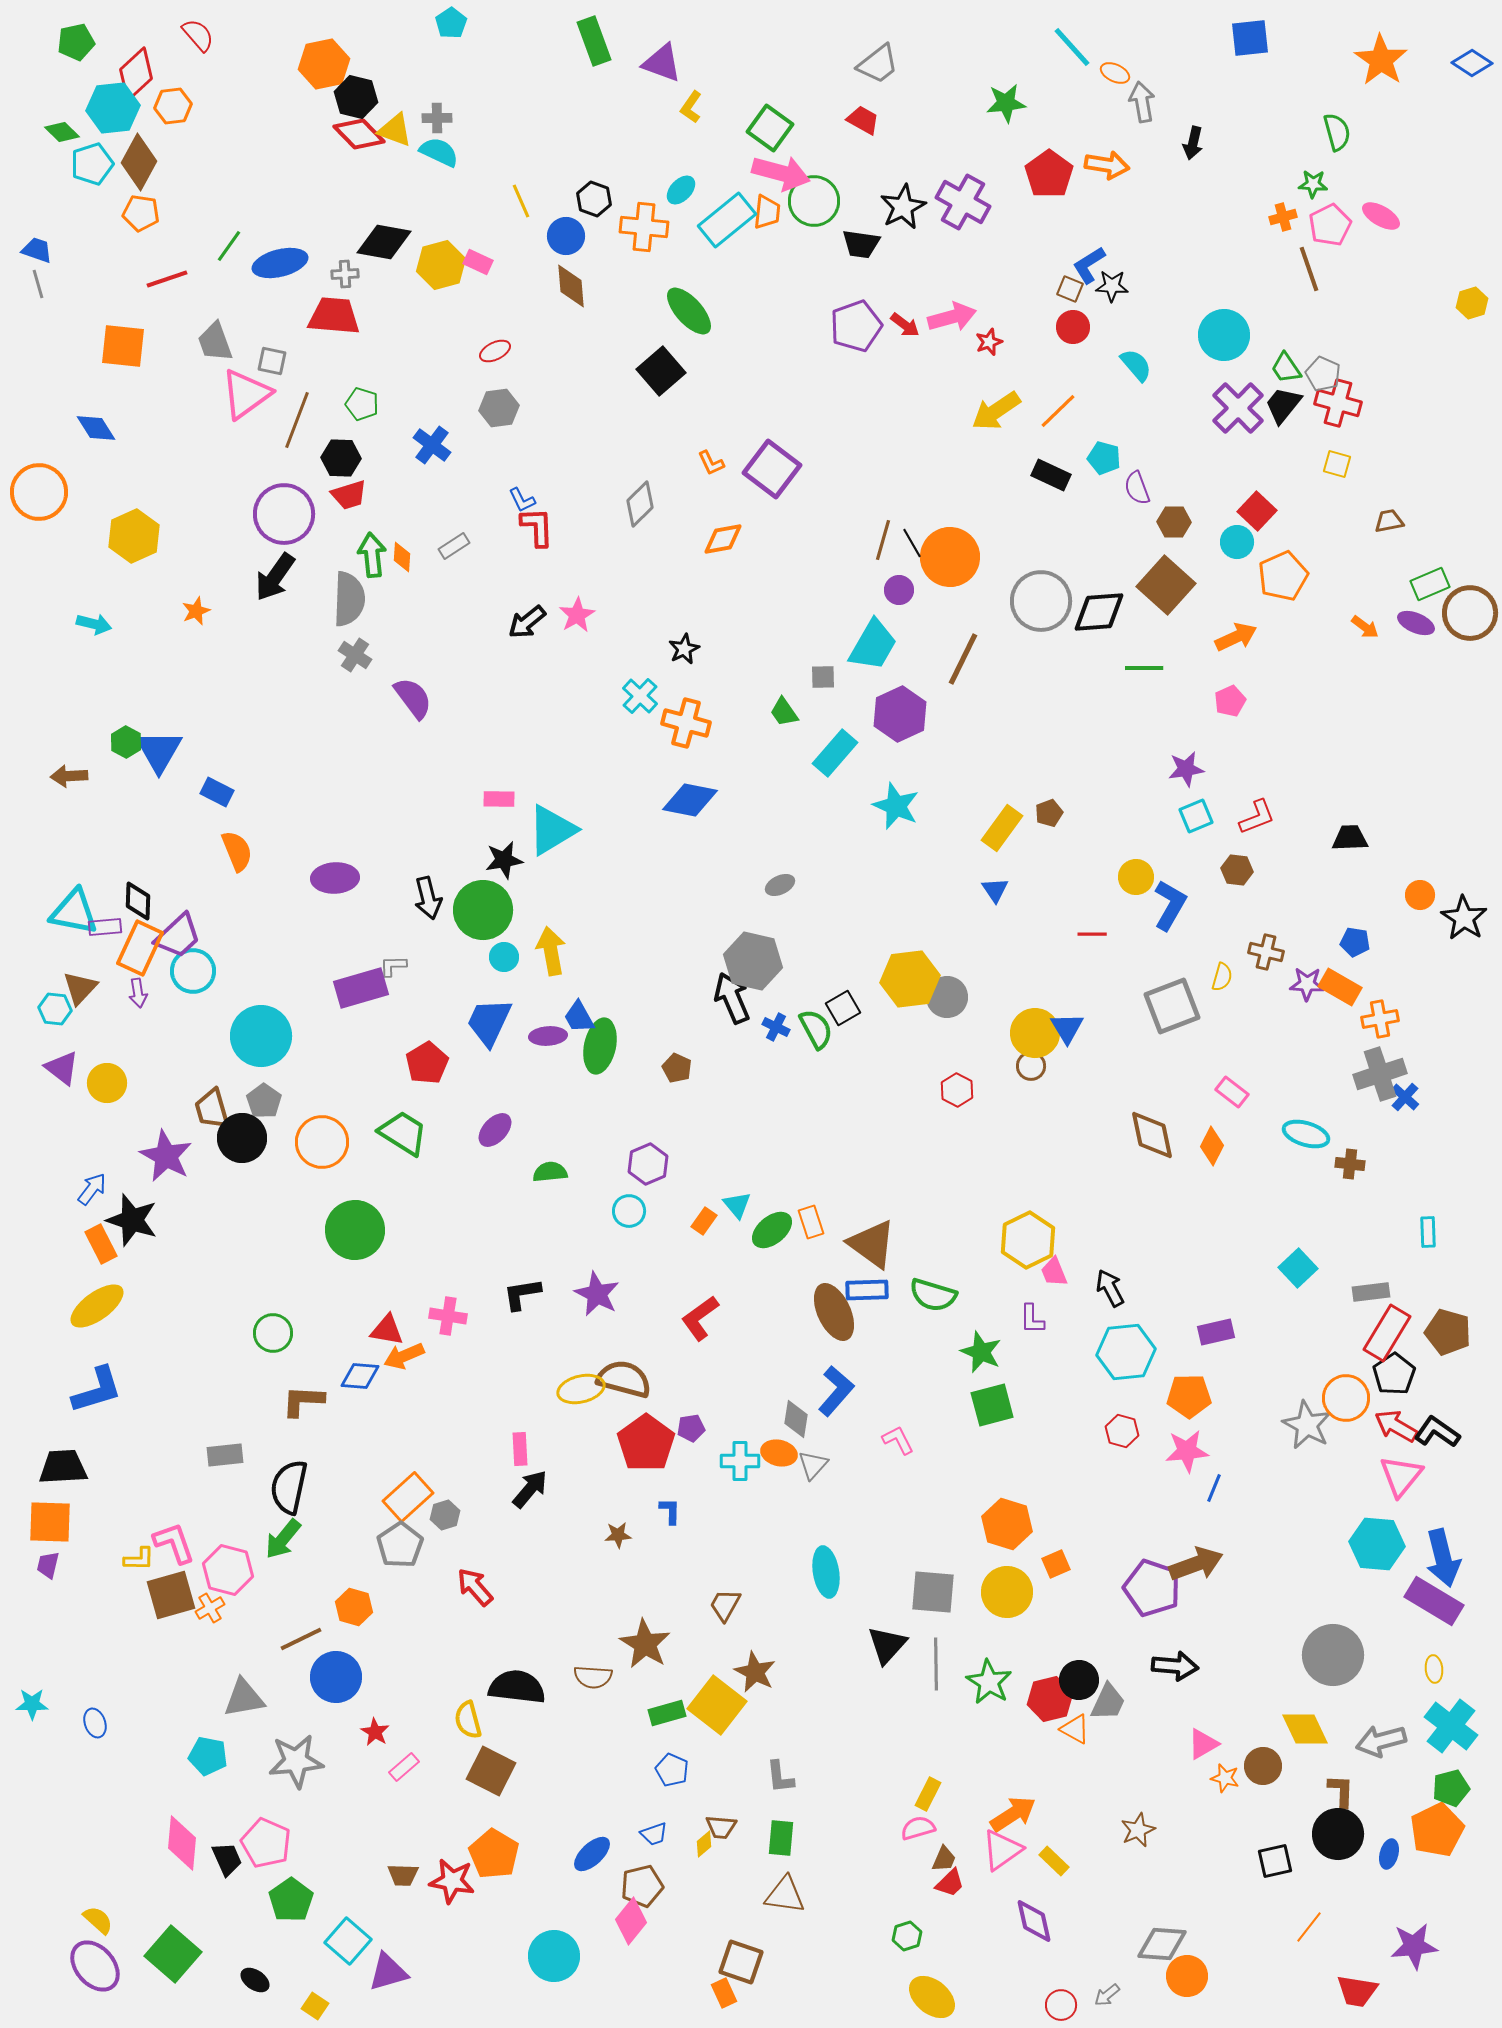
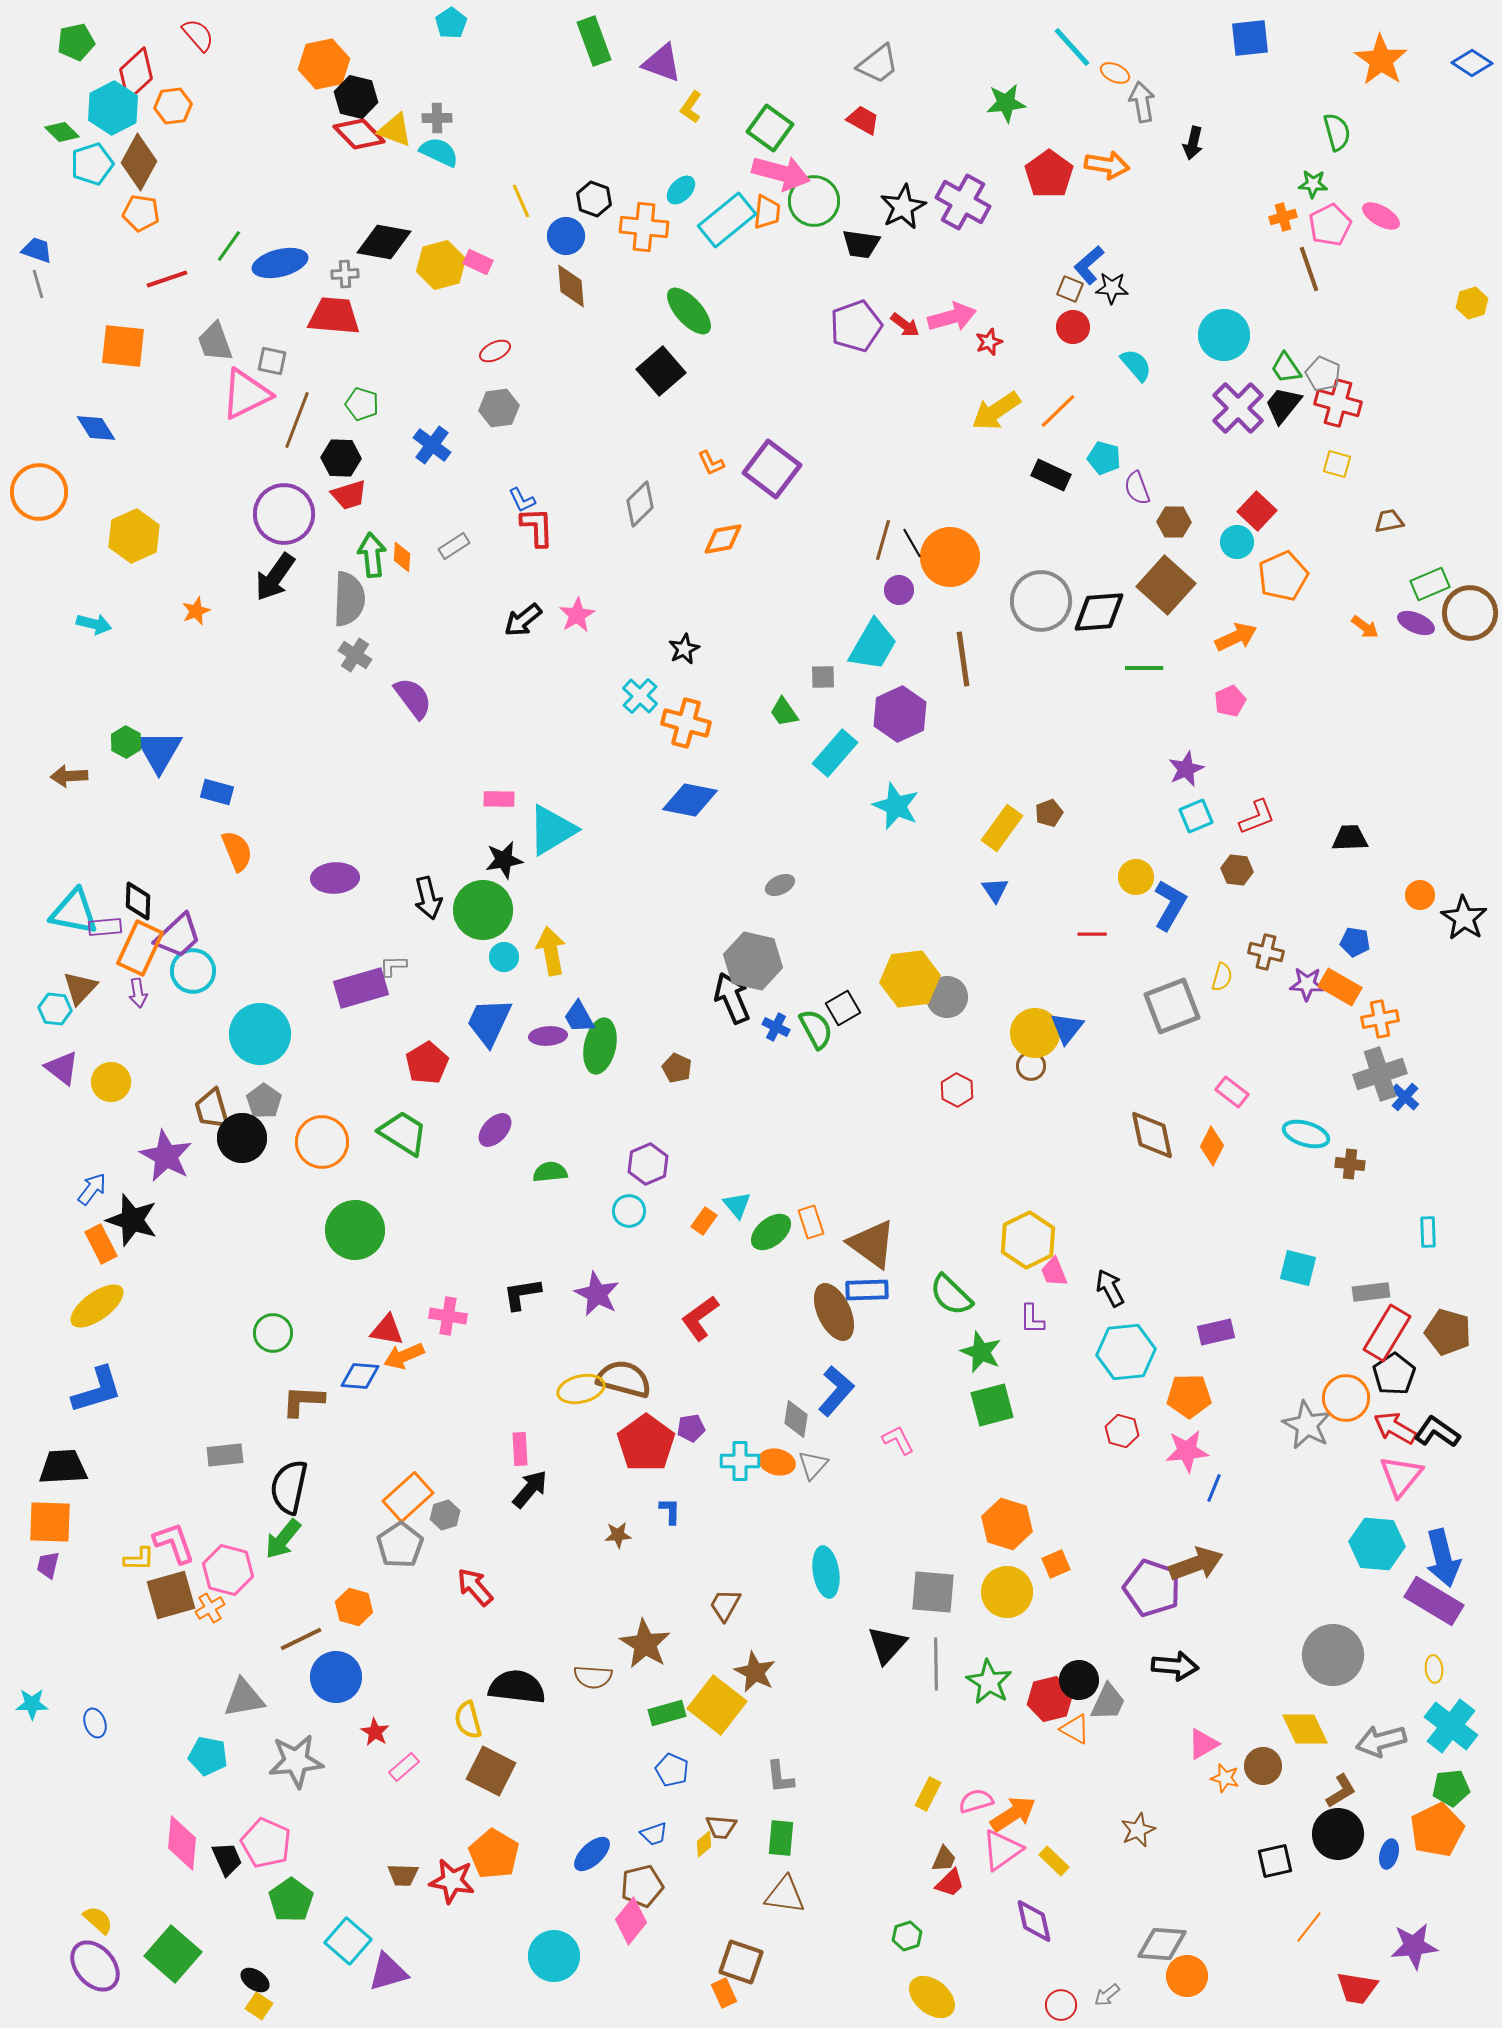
cyan hexagon at (113, 108): rotated 21 degrees counterclockwise
blue L-shape at (1089, 265): rotated 9 degrees counterclockwise
black star at (1112, 286): moved 2 px down
pink triangle at (246, 394): rotated 10 degrees clockwise
black arrow at (527, 622): moved 4 px left, 2 px up
brown line at (963, 659): rotated 34 degrees counterclockwise
purple star at (1186, 769): rotated 15 degrees counterclockwise
blue rectangle at (217, 792): rotated 12 degrees counterclockwise
blue triangle at (1067, 1028): rotated 9 degrees clockwise
cyan circle at (261, 1036): moved 1 px left, 2 px up
yellow circle at (107, 1083): moved 4 px right, 1 px up
green ellipse at (772, 1230): moved 1 px left, 2 px down
cyan square at (1298, 1268): rotated 33 degrees counterclockwise
green semicircle at (933, 1295): moved 18 px right; rotated 27 degrees clockwise
red arrow at (1396, 1426): moved 1 px left, 2 px down
orange ellipse at (779, 1453): moved 2 px left, 9 px down
green pentagon at (1451, 1788): rotated 9 degrees clockwise
brown L-shape at (1341, 1791): rotated 57 degrees clockwise
pink semicircle at (918, 1828): moved 58 px right, 27 px up
red trapezoid at (1357, 1991): moved 3 px up
yellow square at (315, 2006): moved 56 px left
